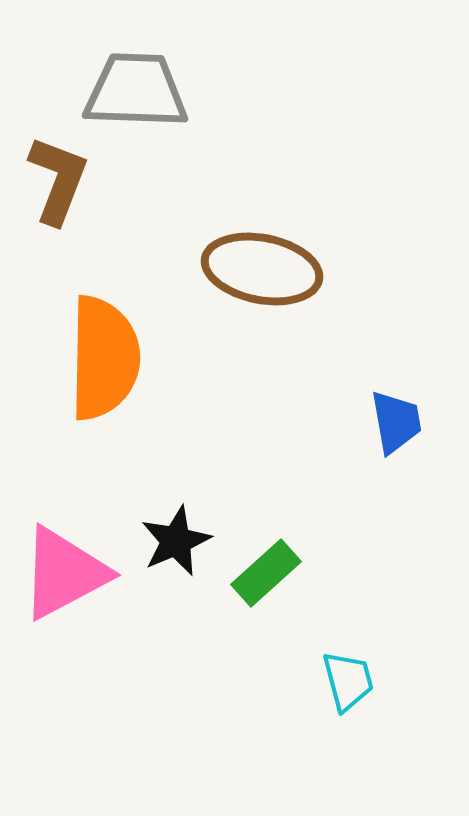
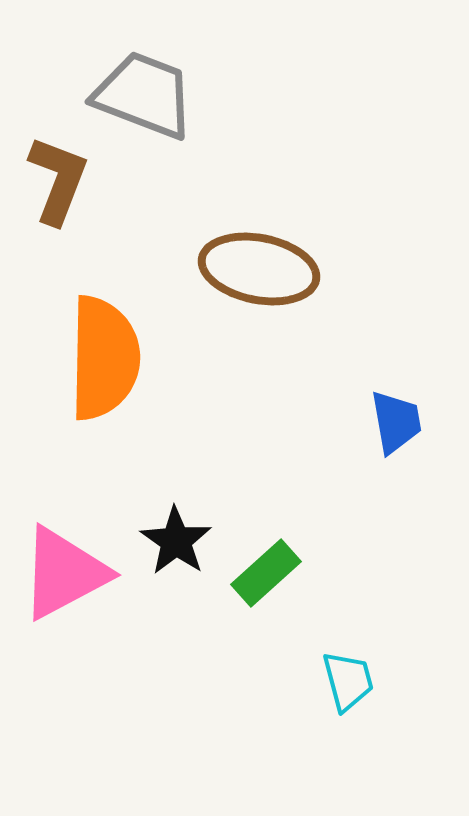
gray trapezoid: moved 8 px right, 4 px down; rotated 19 degrees clockwise
brown ellipse: moved 3 px left
black star: rotated 14 degrees counterclockwise
